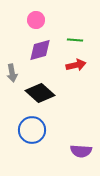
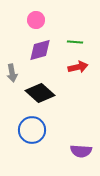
green line: moved 2 px down
red arrow: moved 2 px right, 2 px down
